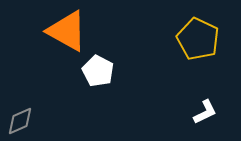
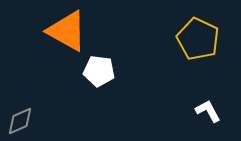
white pentagon: moved 1 px right; rotated 20 degrees counterclockwise
white L-shape: moved 3 px right, 1 px up; rotated 92 degrees counterclockwise
